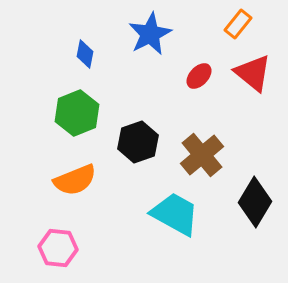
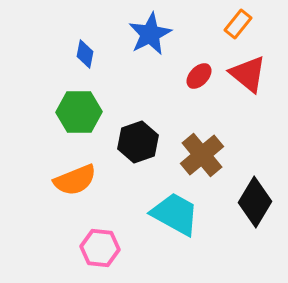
red triangle: moved 5 px left, 1 px down
green hexagon: moved 2 px right, 1 px up; rotated 21 degrees clockwise
pink hexagon: moved 42 px right
